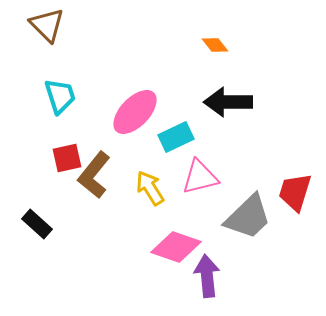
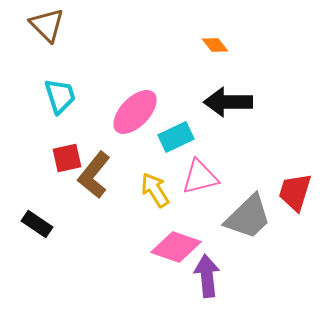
yellow arrow: moved 5 px right, 2 px down
black rectangle: rotated 8 degrees counterclockwise
